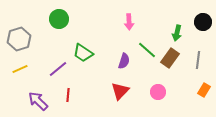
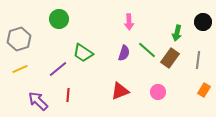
purple semicircle: moved 8 px up
red triangle: rotated 24 degrees clockwise
